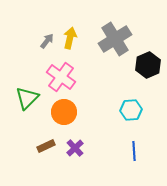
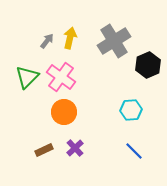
gray cross: moved 1 px left, 2 px down
green triangle: moved 21 px up
brown rectangle: moved 2 px left, 4 px down
blue line: rotated 42 degrees counterclockwise
